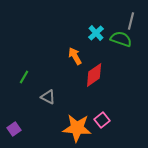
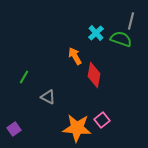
red diamond: rotated 45 degrees counterclockwise
